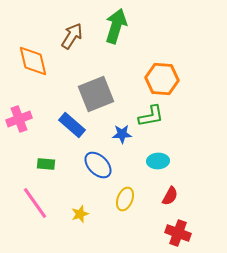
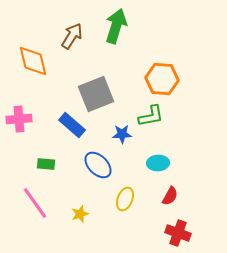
pink cross: rotated 15 degrees clockwise
cyan ellipse: moved 2 px down
